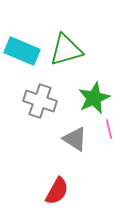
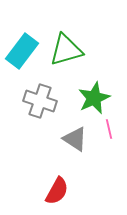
cyan rectangle: rotated 76 degrees counterclockwise
